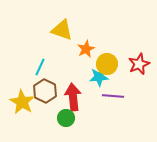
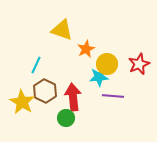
cyan line: moved 4 px left, 2 px up
